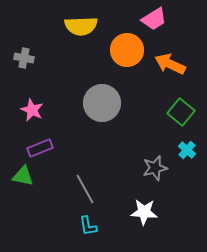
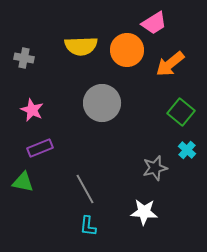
pink trapezoid: moved 4 px down
yellow semicircle: moved 20 px down
orange arrow: rotated 64 degrees counterclockwise
green triangle: moved 6 px down
cyan L-shape: rotated 15 degrees clockwise
